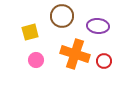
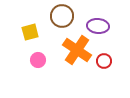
orange cross: moved 2 px right, 4 px up; rotated 16 degrees clockwise
pink circle: moved 2 px right
